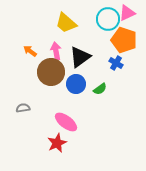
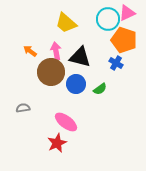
black triangle: rotated 50 degrees clockwise
